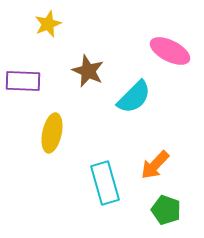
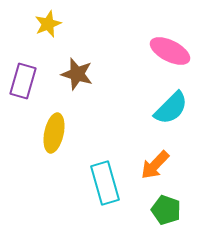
brown star: moved 11 px left, 3 px down; rotated 8 degrees counterclockwise
purple rectangle: rotated 76 degrees counterclockwise
cyan semicircle: moved 37 px right, 11 px down
yellow ellipse: moved 2 px right
